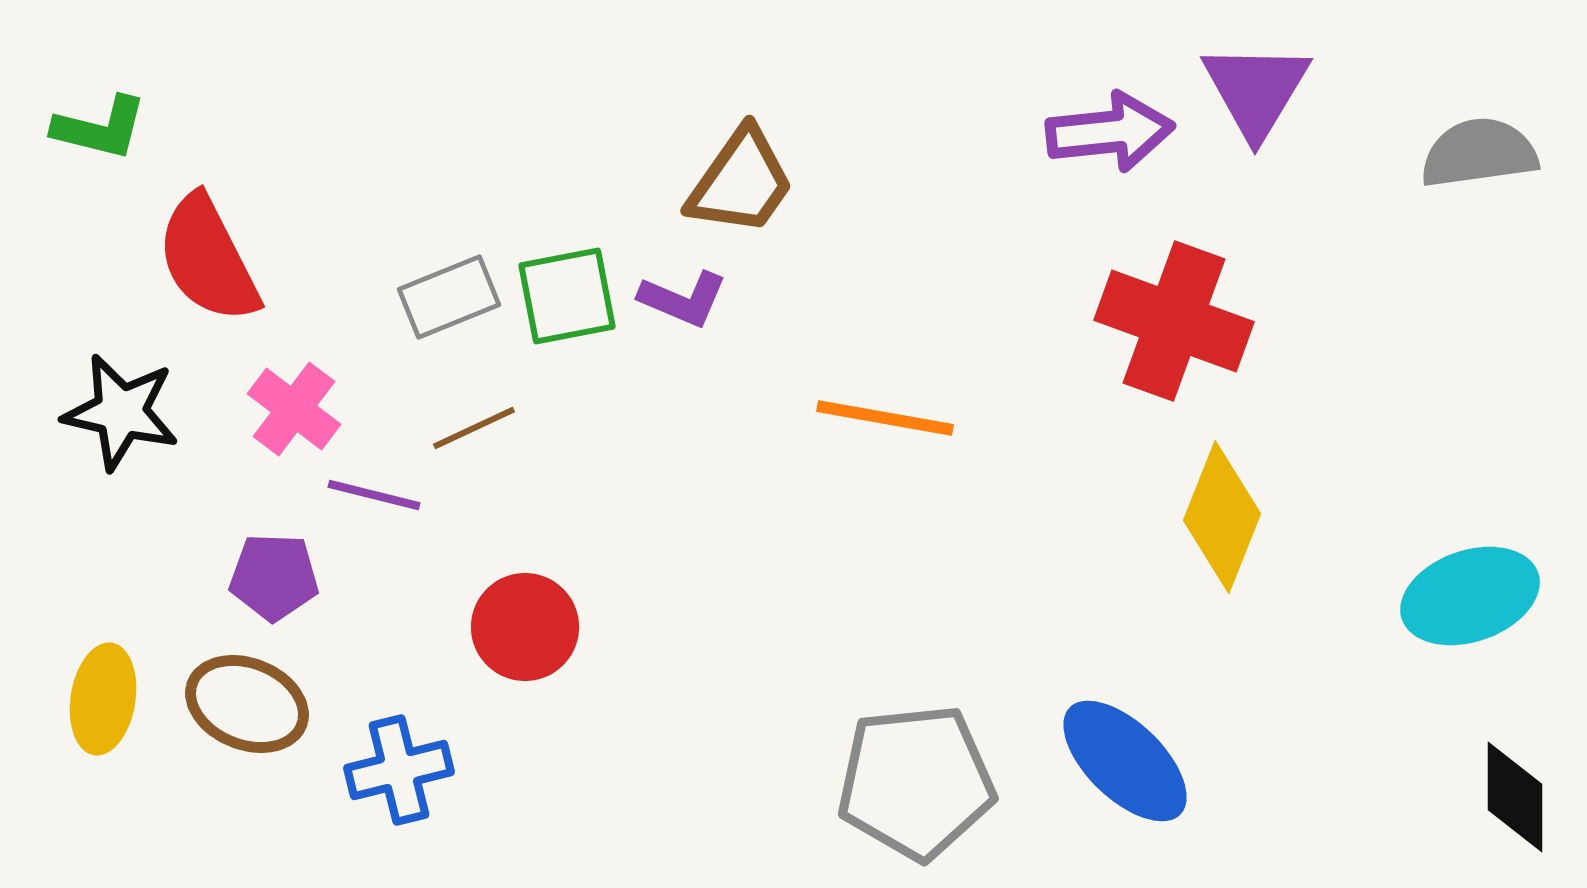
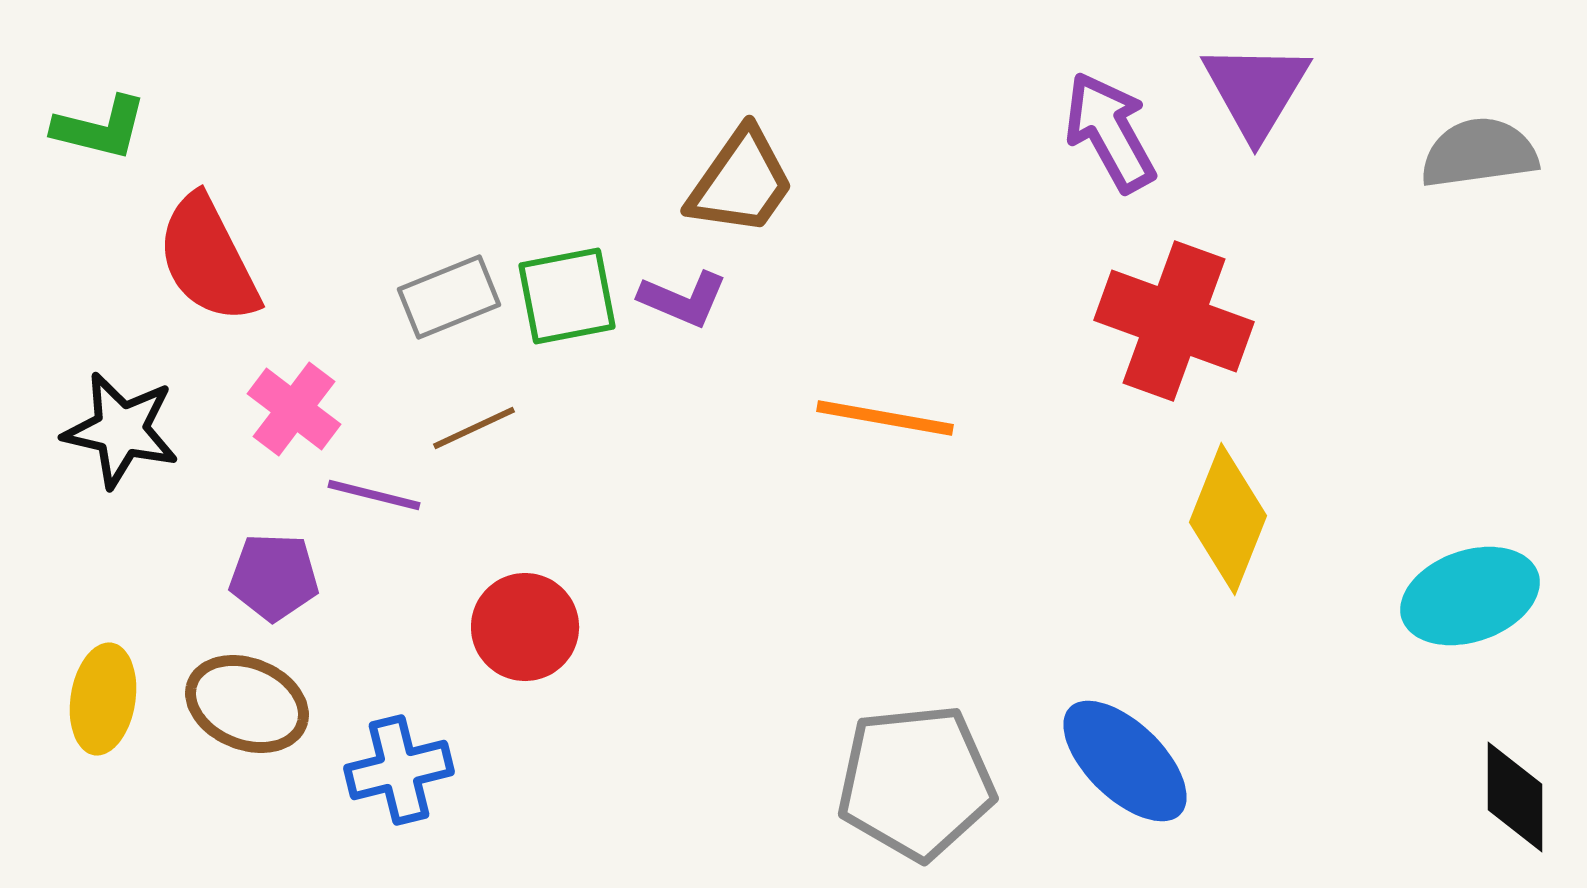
purple arrow: rotated 113 degrees counterclockwise
black star: moved 18 px down
yellow diamond: moved 6 px right, 2 px down
